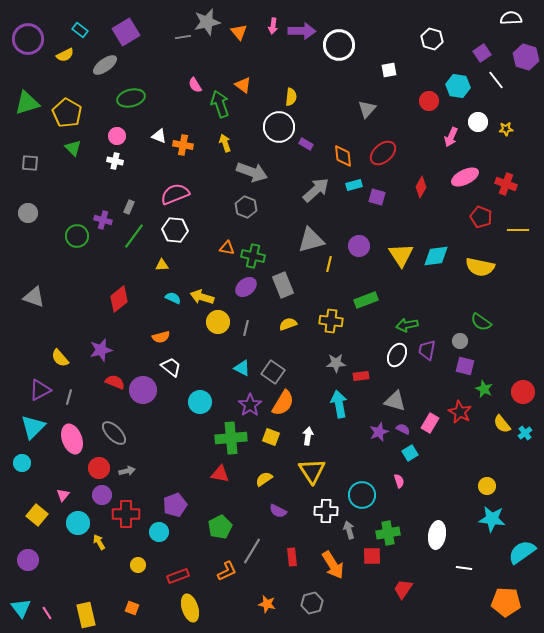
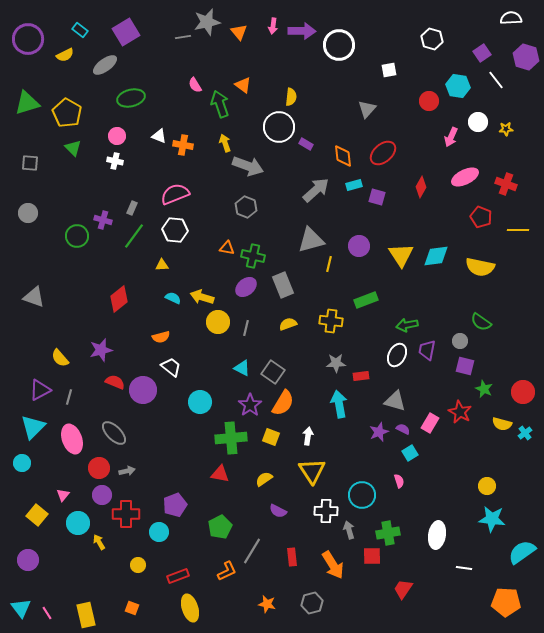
gray arrow at (252, 172): moved 4 px left, 6 px up
gray rectangle at (129, 207): moved 3 px right, 1 px down
yellow semicircle at (502, 424): rotated 36 degrees counterclockwise
